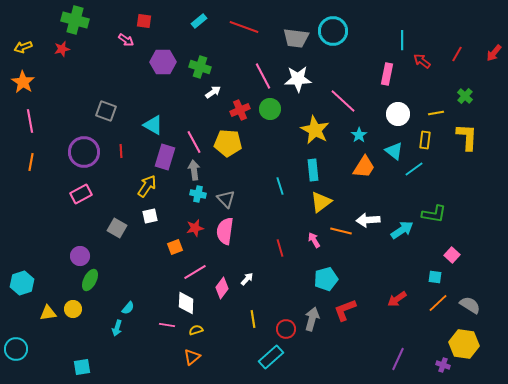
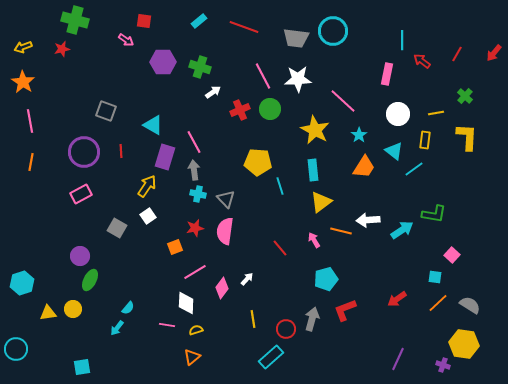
yellow pentagon at (228, 143): moved 30 px right, 19 px down
white square at (150, 216): moved 2 px left; rotated 21 degrees counterclockwise
red line at (280, 248): rotated 24 degrees counterclockwise
cyan arrow at (117, 328): rotated 21 degrees clockwise
